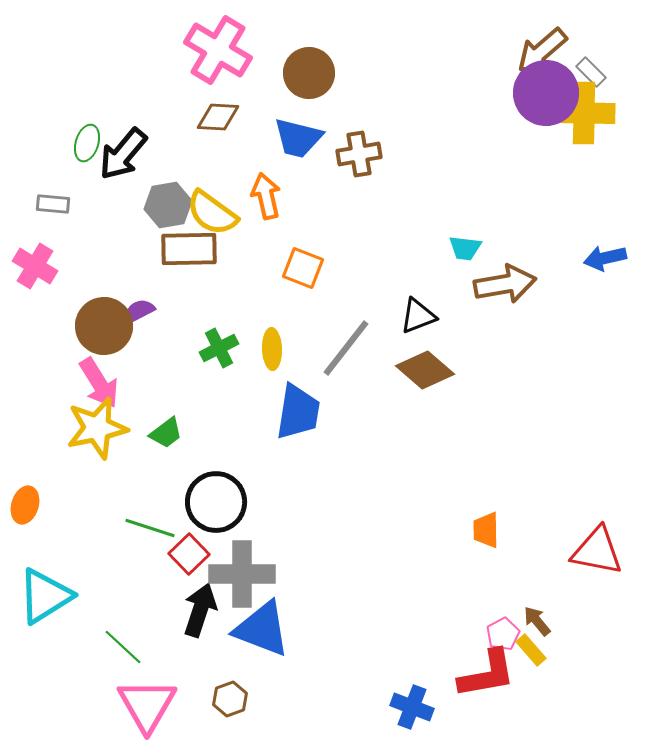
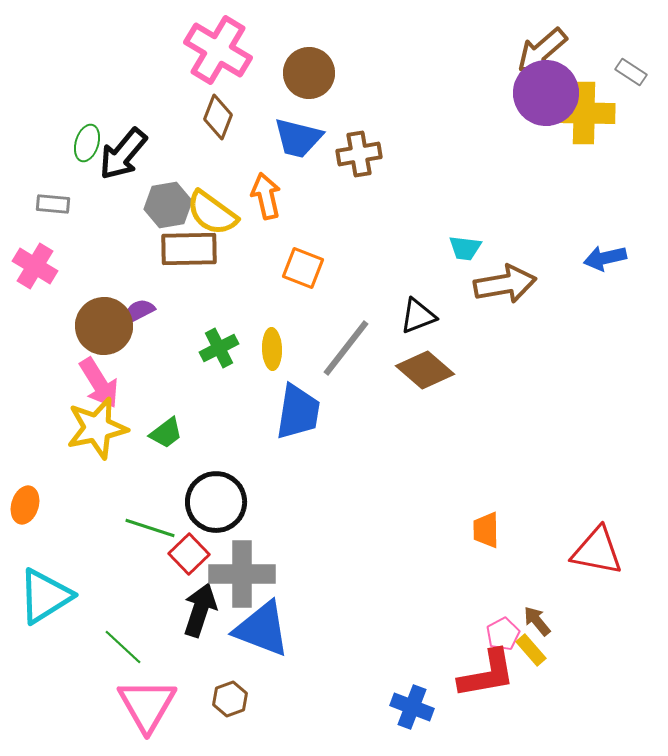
gray rectangle at (591, 72): moved 40 px right; rotated 12 degrees counterclockwise
brown diamond at (218, 117): rotated 72 degrees counterclockwise
